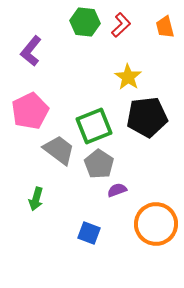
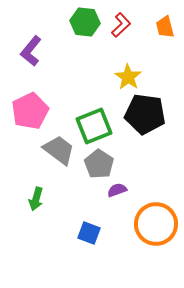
black pentagon: moved 2 px left, 3 px up; rotated 15 degrees clockwise
